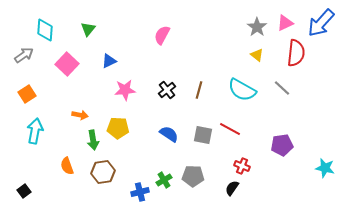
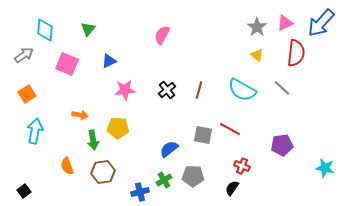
pink square: rotated 20 degrees counterclockwise
blue semicircle: moved 15 px down; rotated 72 degrees counterclockwise
